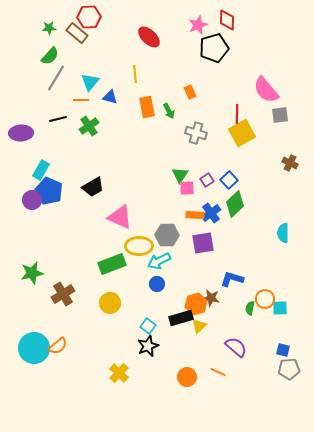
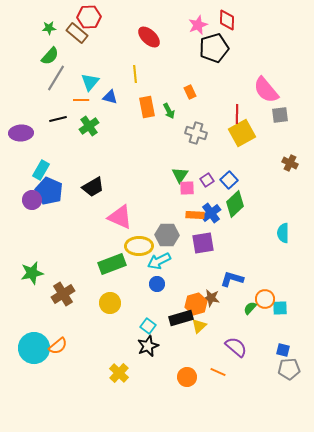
green semicircle at (250, 308): rotated 32 degrees clockwise
